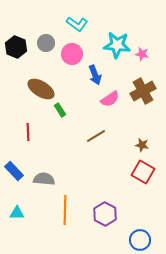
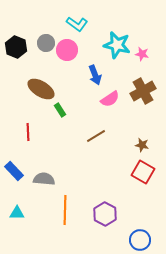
cyan star: rotated 8 degrees clockwise
pink circle: moved 5 px left, 4 px up
